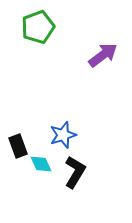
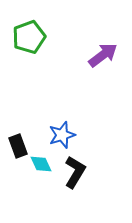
green pentagon: moved 9 px left, 10 px down
blue star: moved 1 px left
